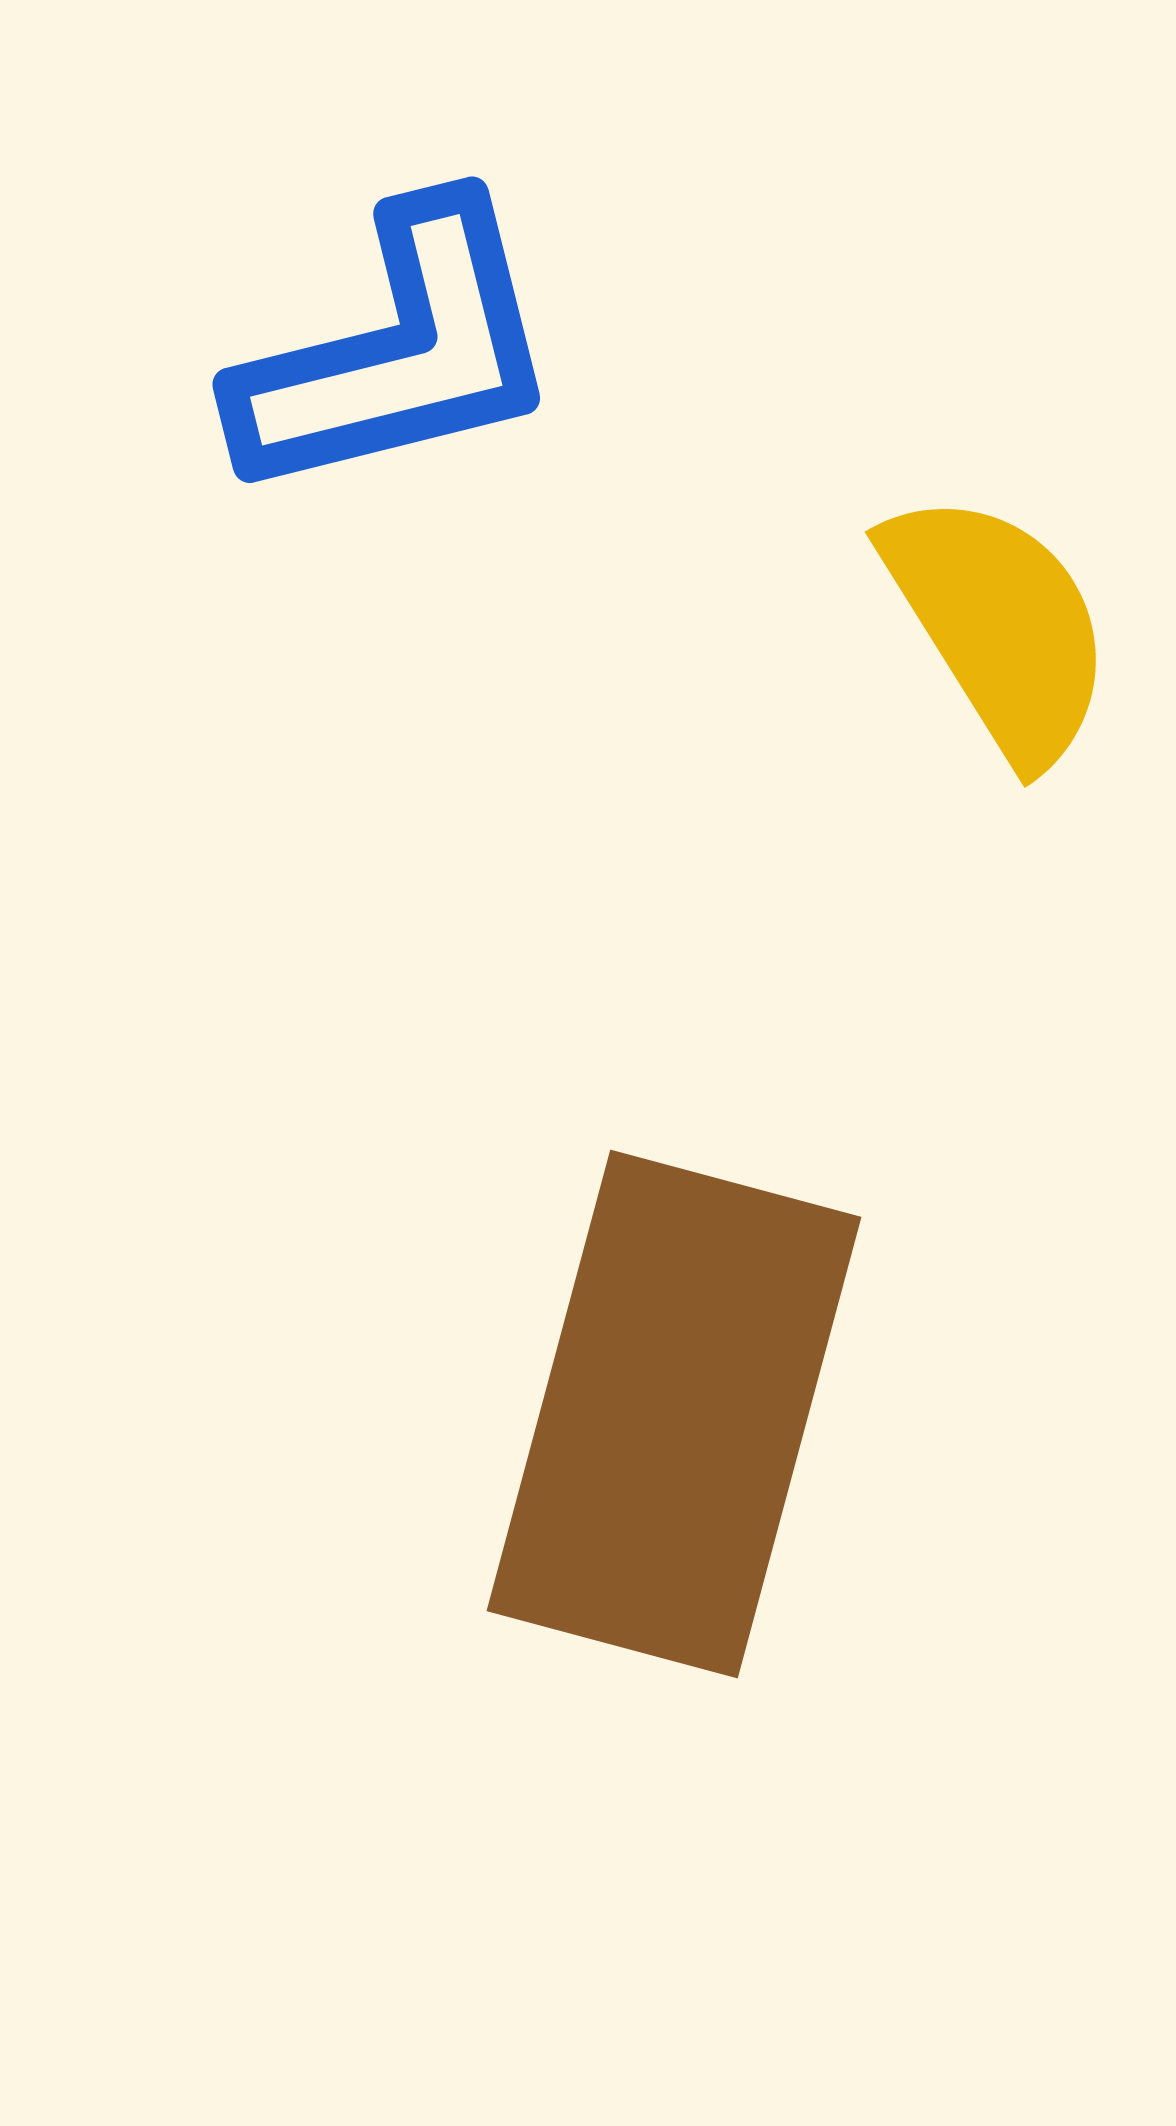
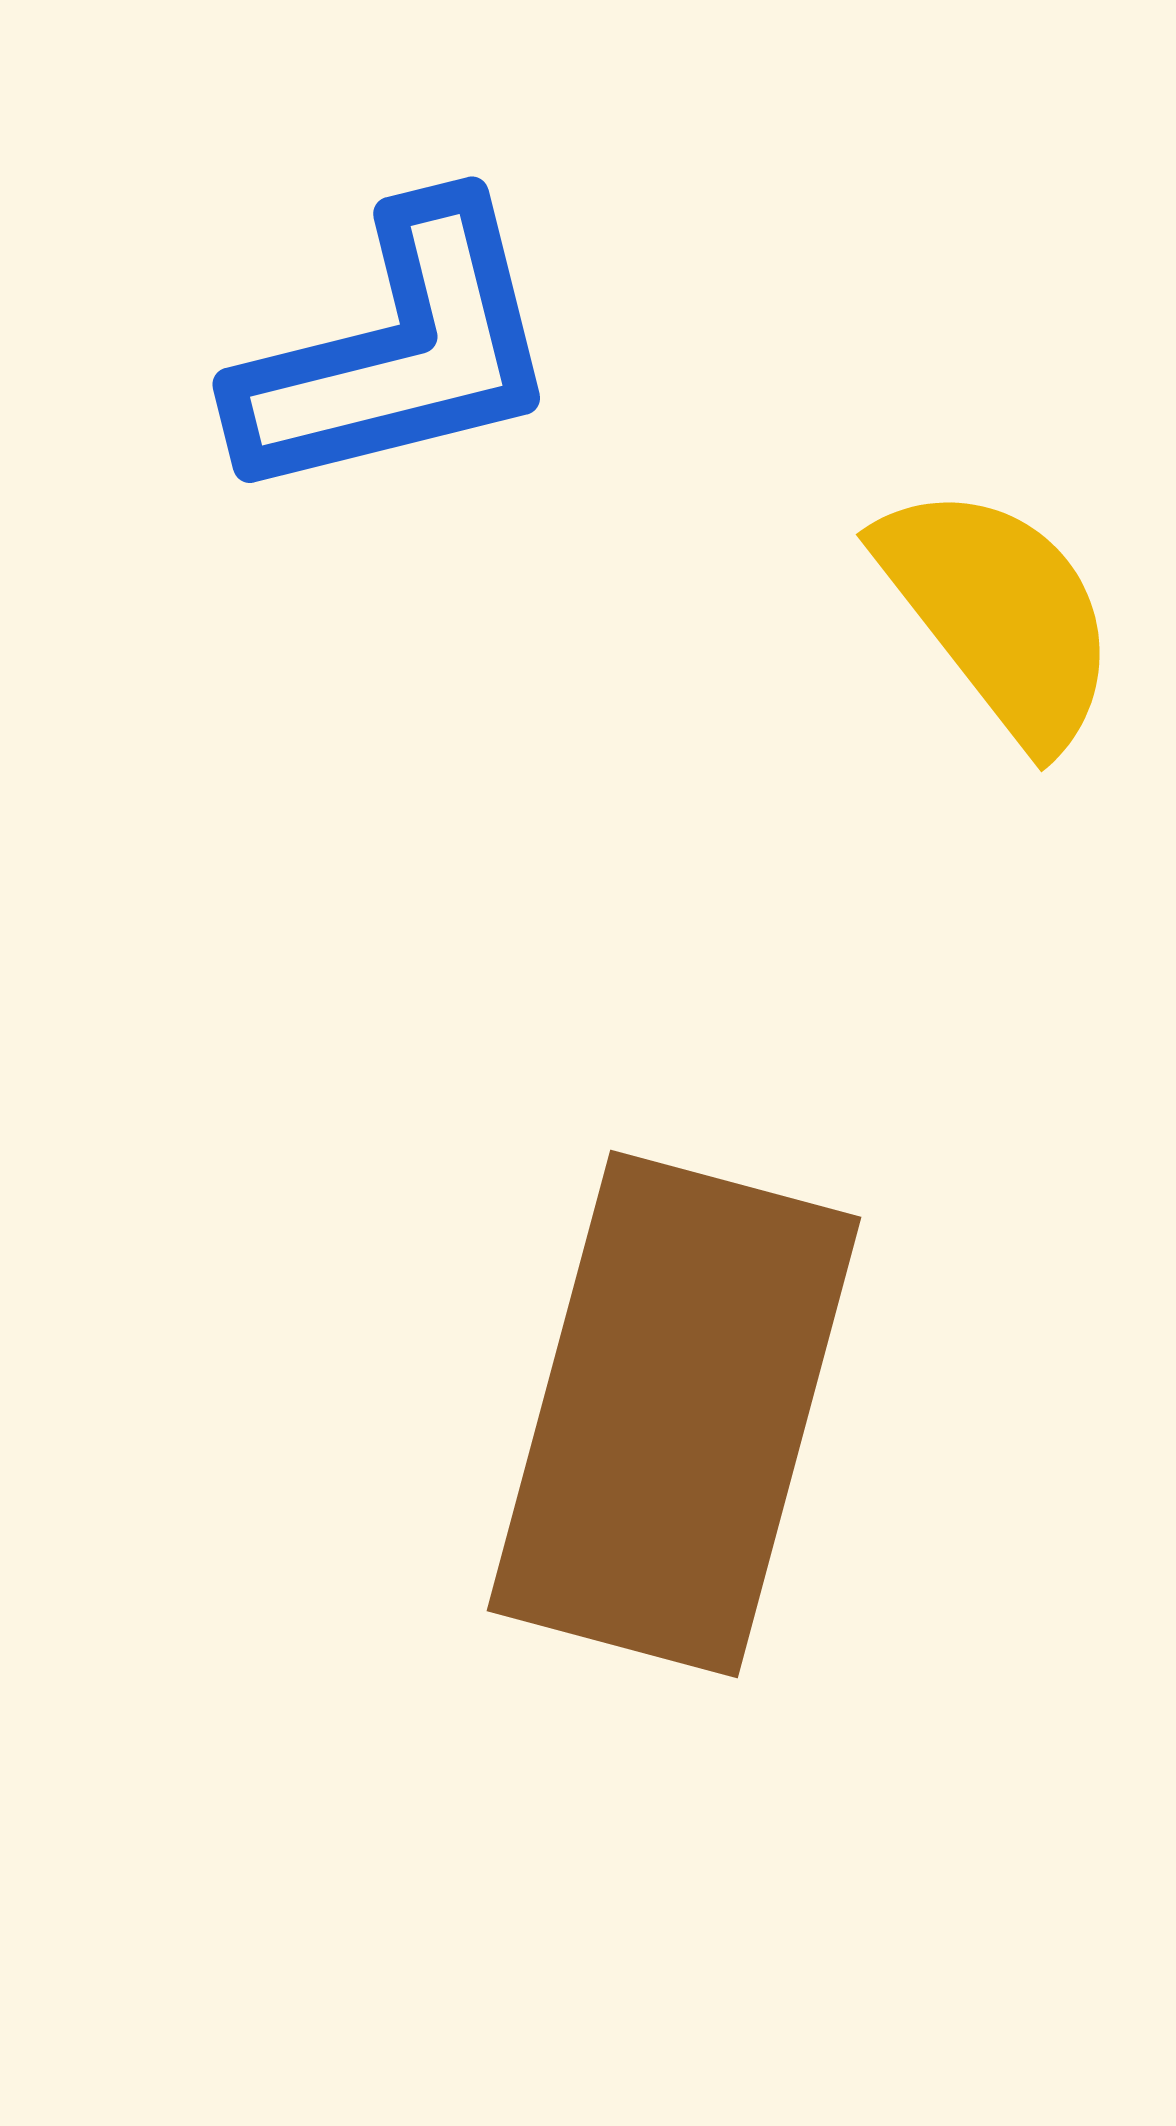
yellow semicircle: moved 12 px up; rotated 6 degrees counterclockwise
